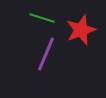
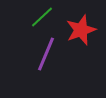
green line: moved 1 px up; rotated 60 degrees counterclockwise
